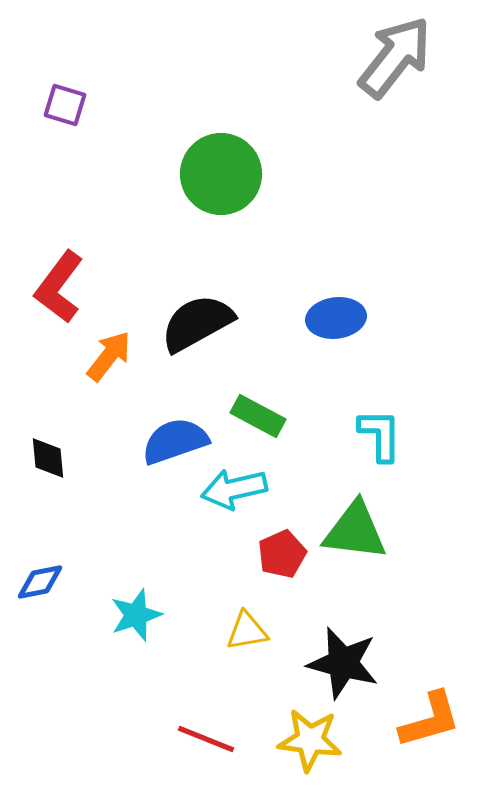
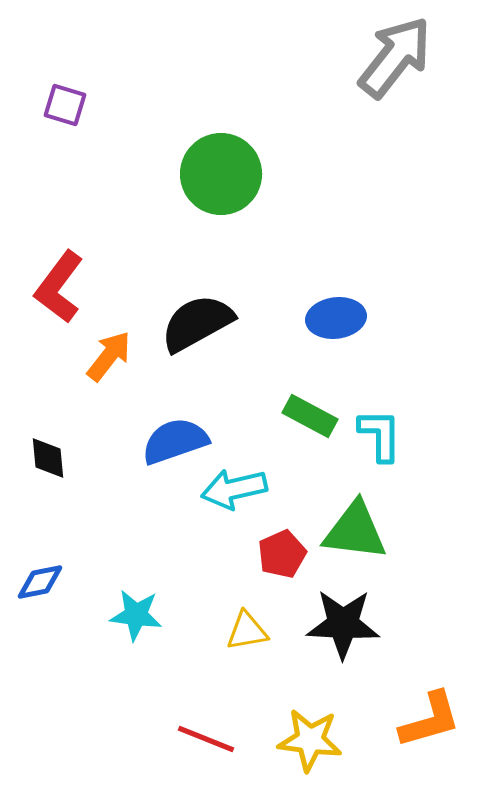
green rectangle: moved 52 px right
cyan star: rotated 26 degrees clockwise
black star: moved 39 px up; rotated 12 degrees counterclockwise
